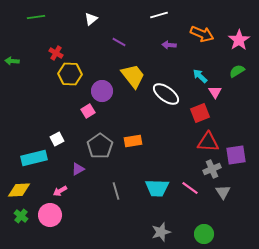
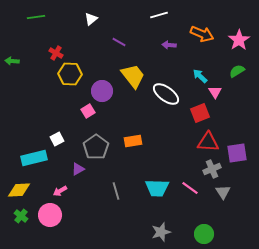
gray pentagon: moved 4 px left, 1 px down
purple square: moved 1 px right, 2 px up
